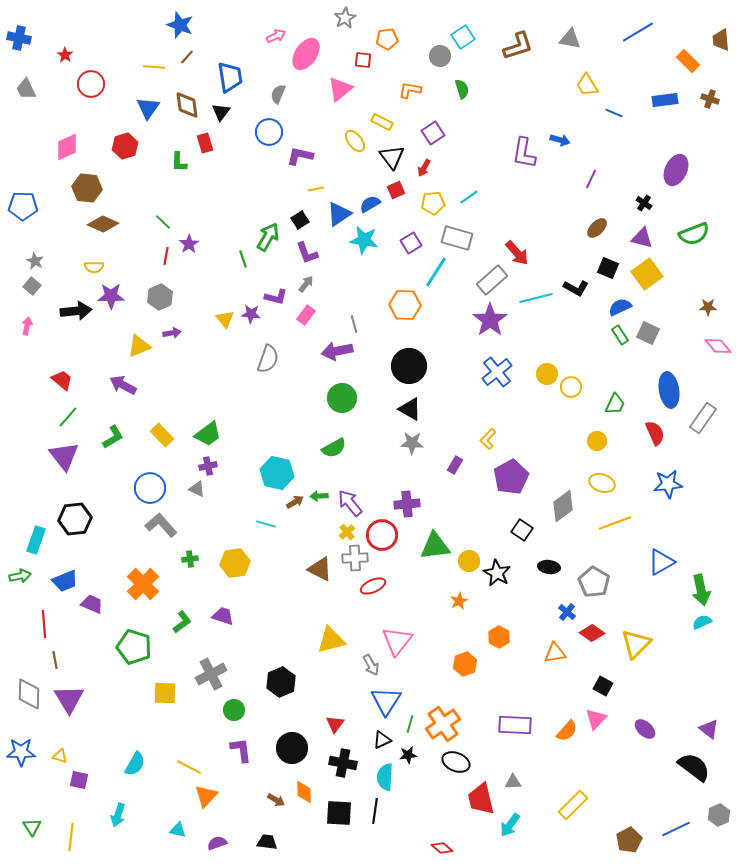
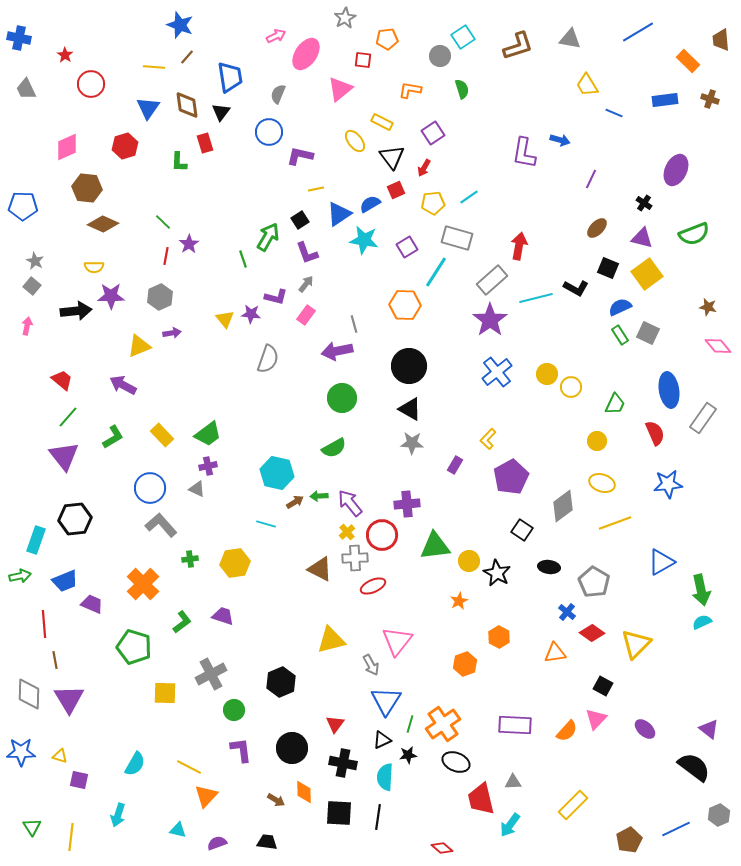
purple square at (411, 243): moved 4 px left, 4 px down
red arrow at (517, 253): moved 2 px right, 7 px up; rotated 128 degrees counterclockwise
brown star at (708, 307): rotated 12 degrees clockwise
black line at (375, 811): moved 3 px right, 6 px down
